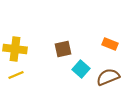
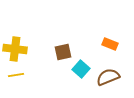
brown square: moved 3 px down
yellow line: rotated 14 degrees clockwise
